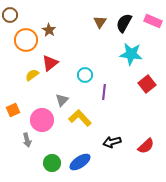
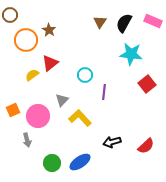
pink circle: moved 4 px left, 4 px up
